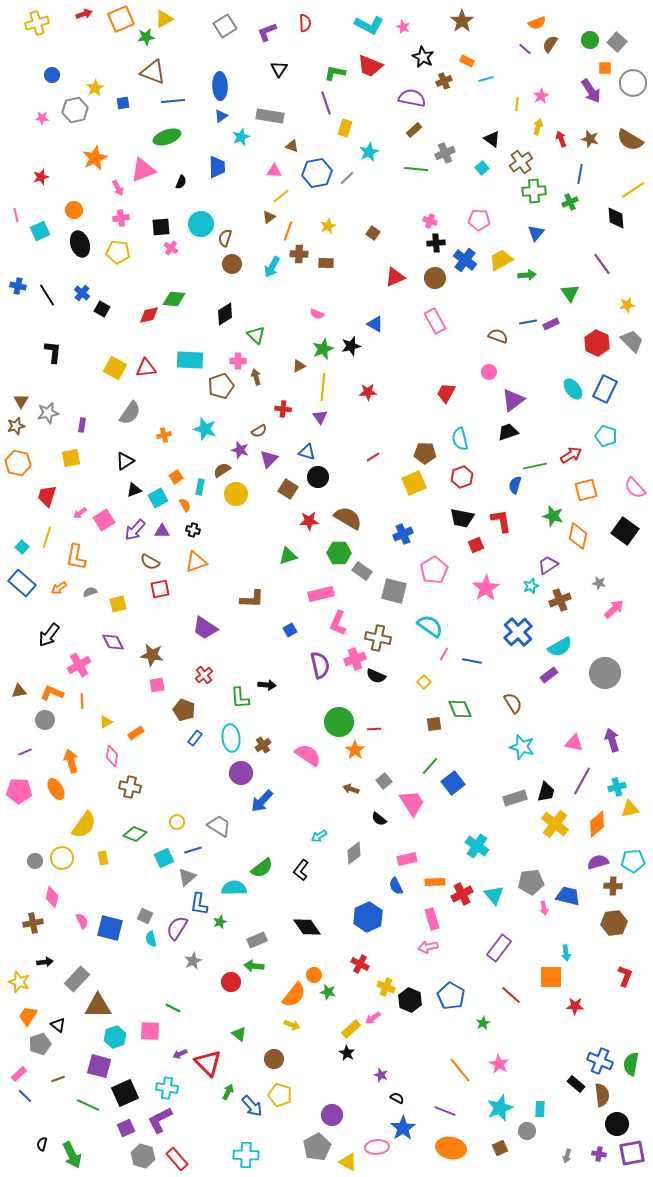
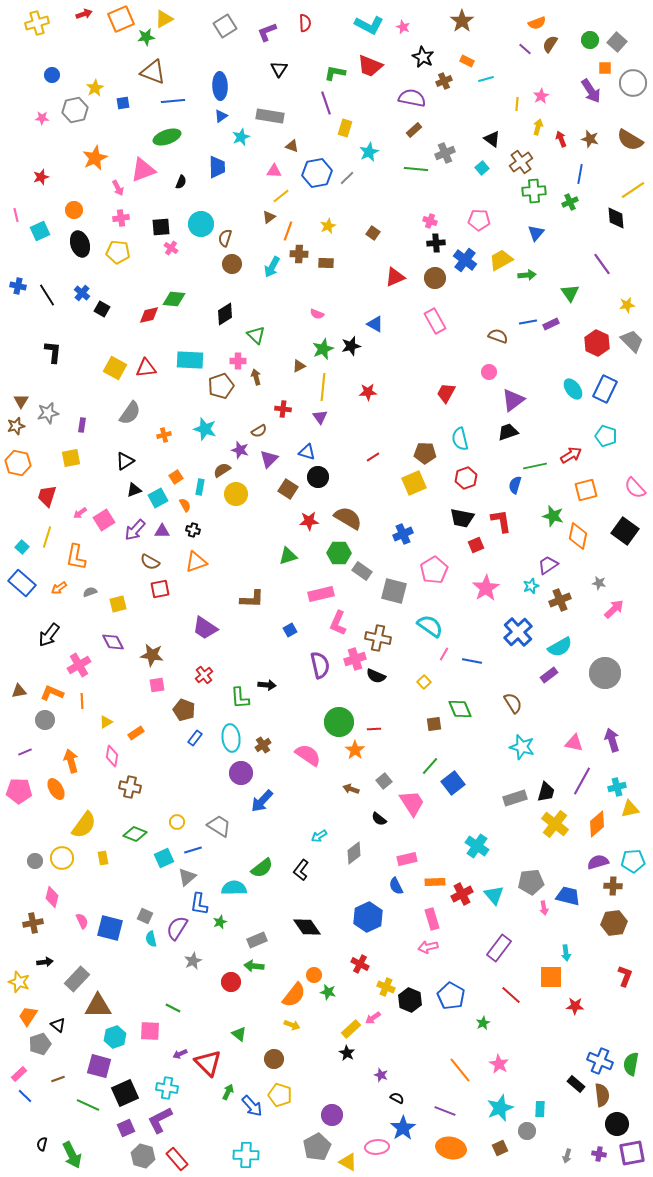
red hexagon at (462, 477): moved 4 px right, 1 px down
